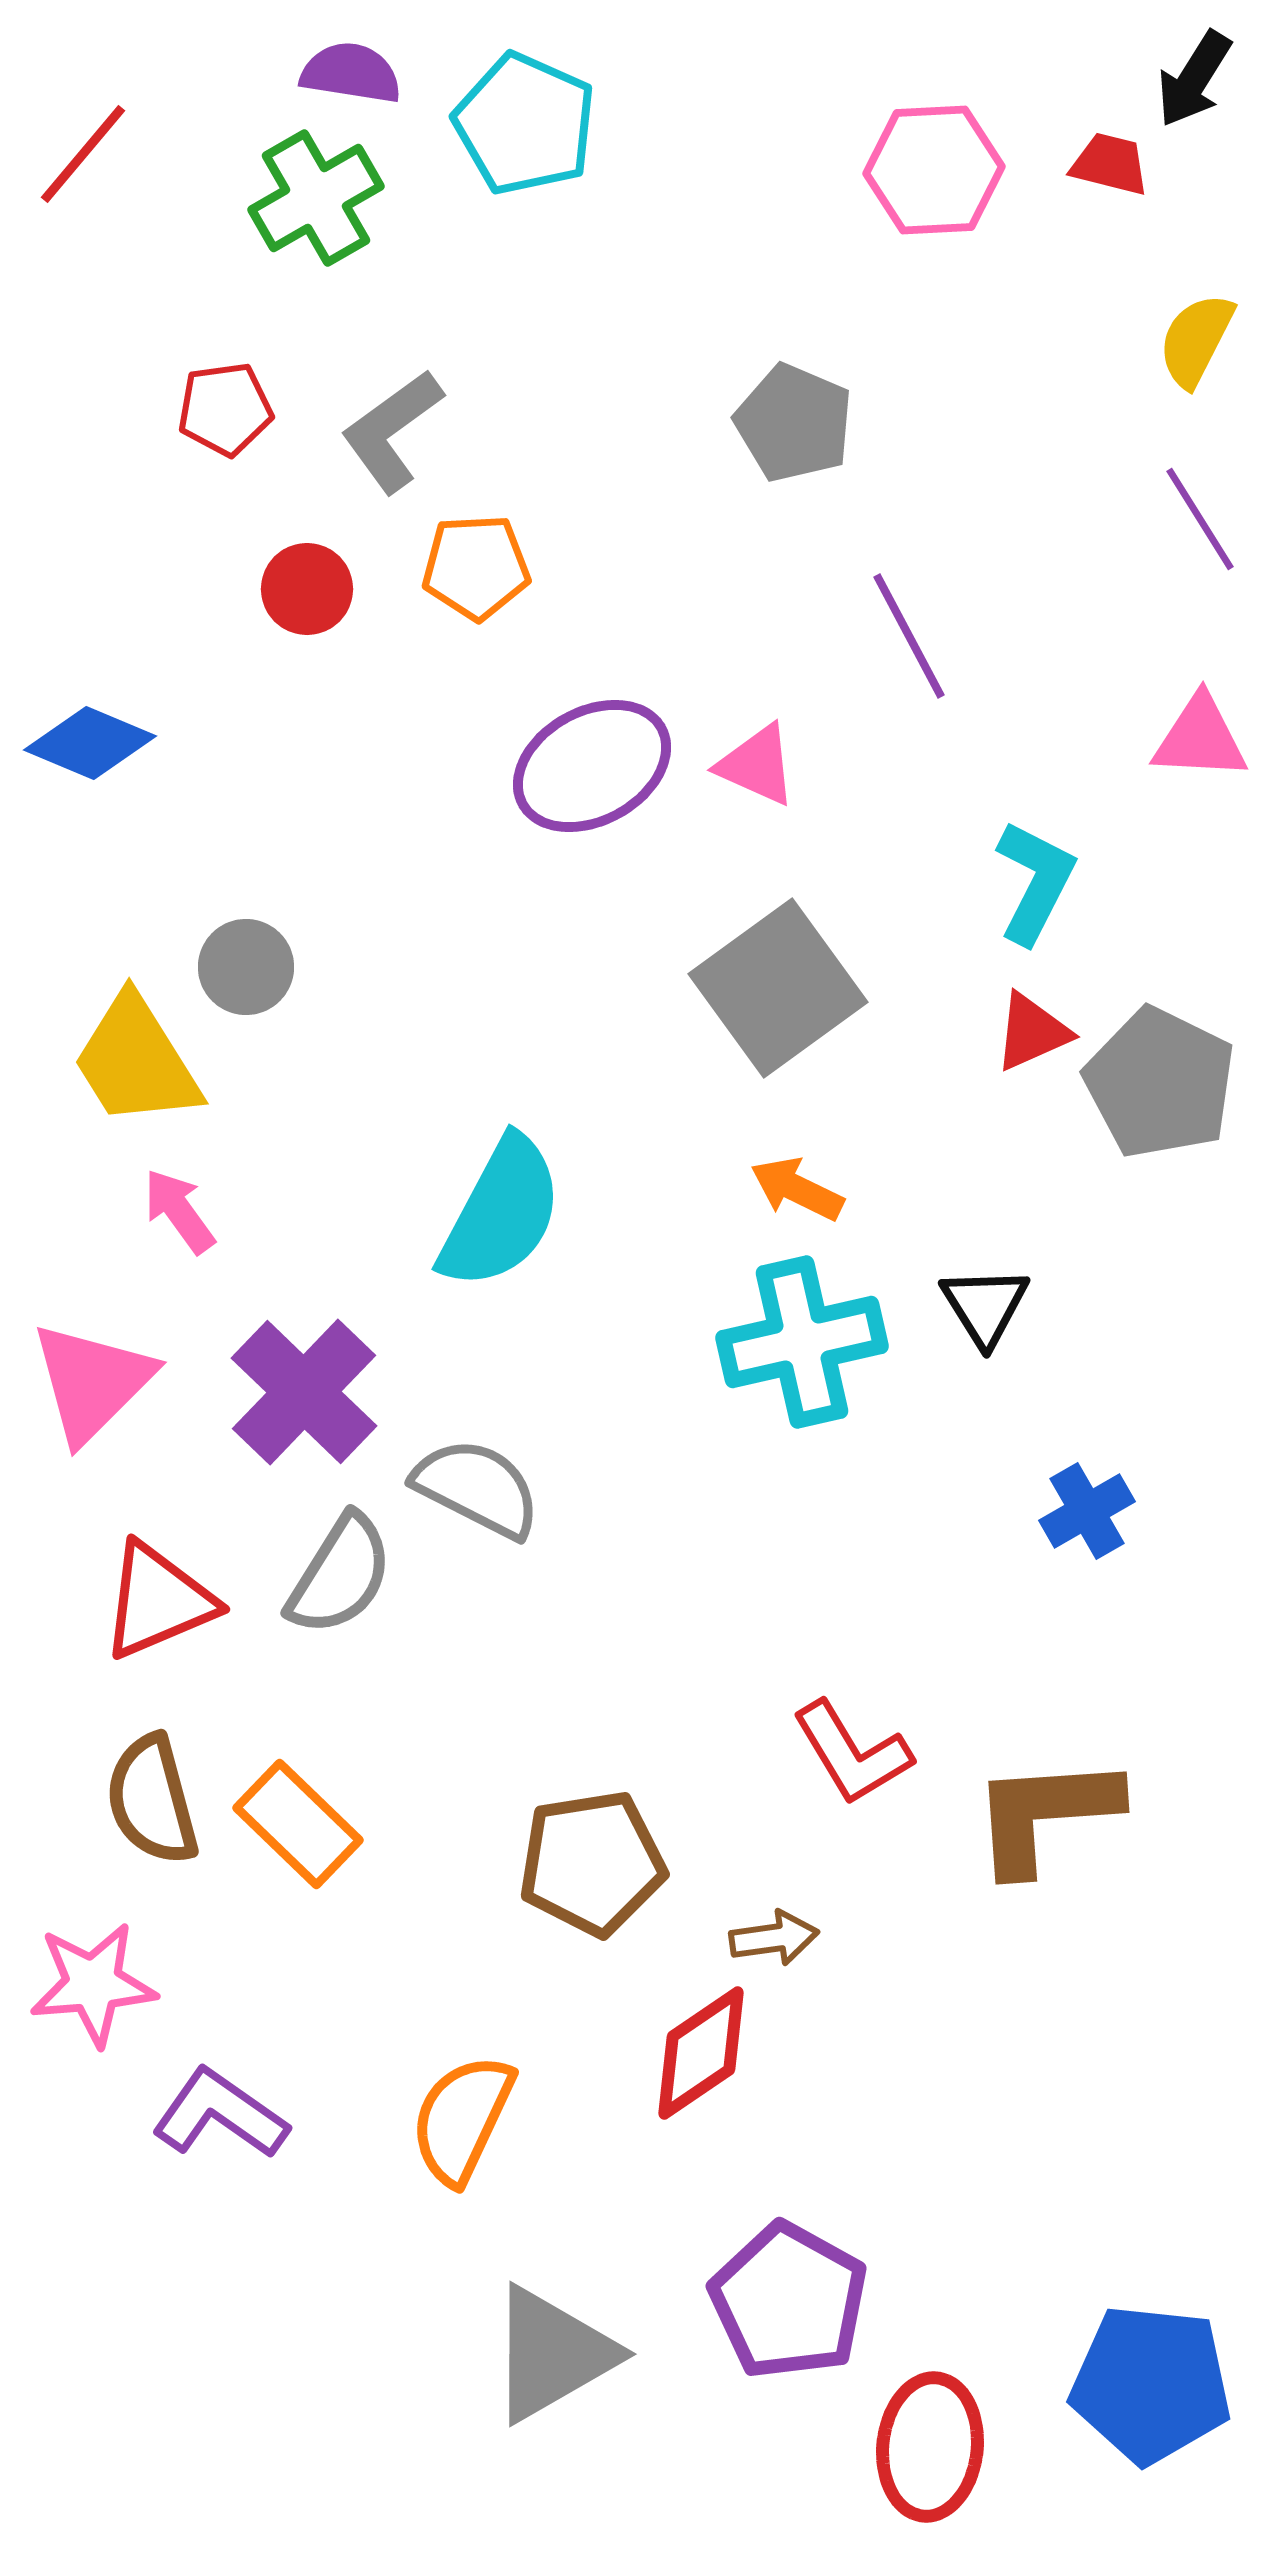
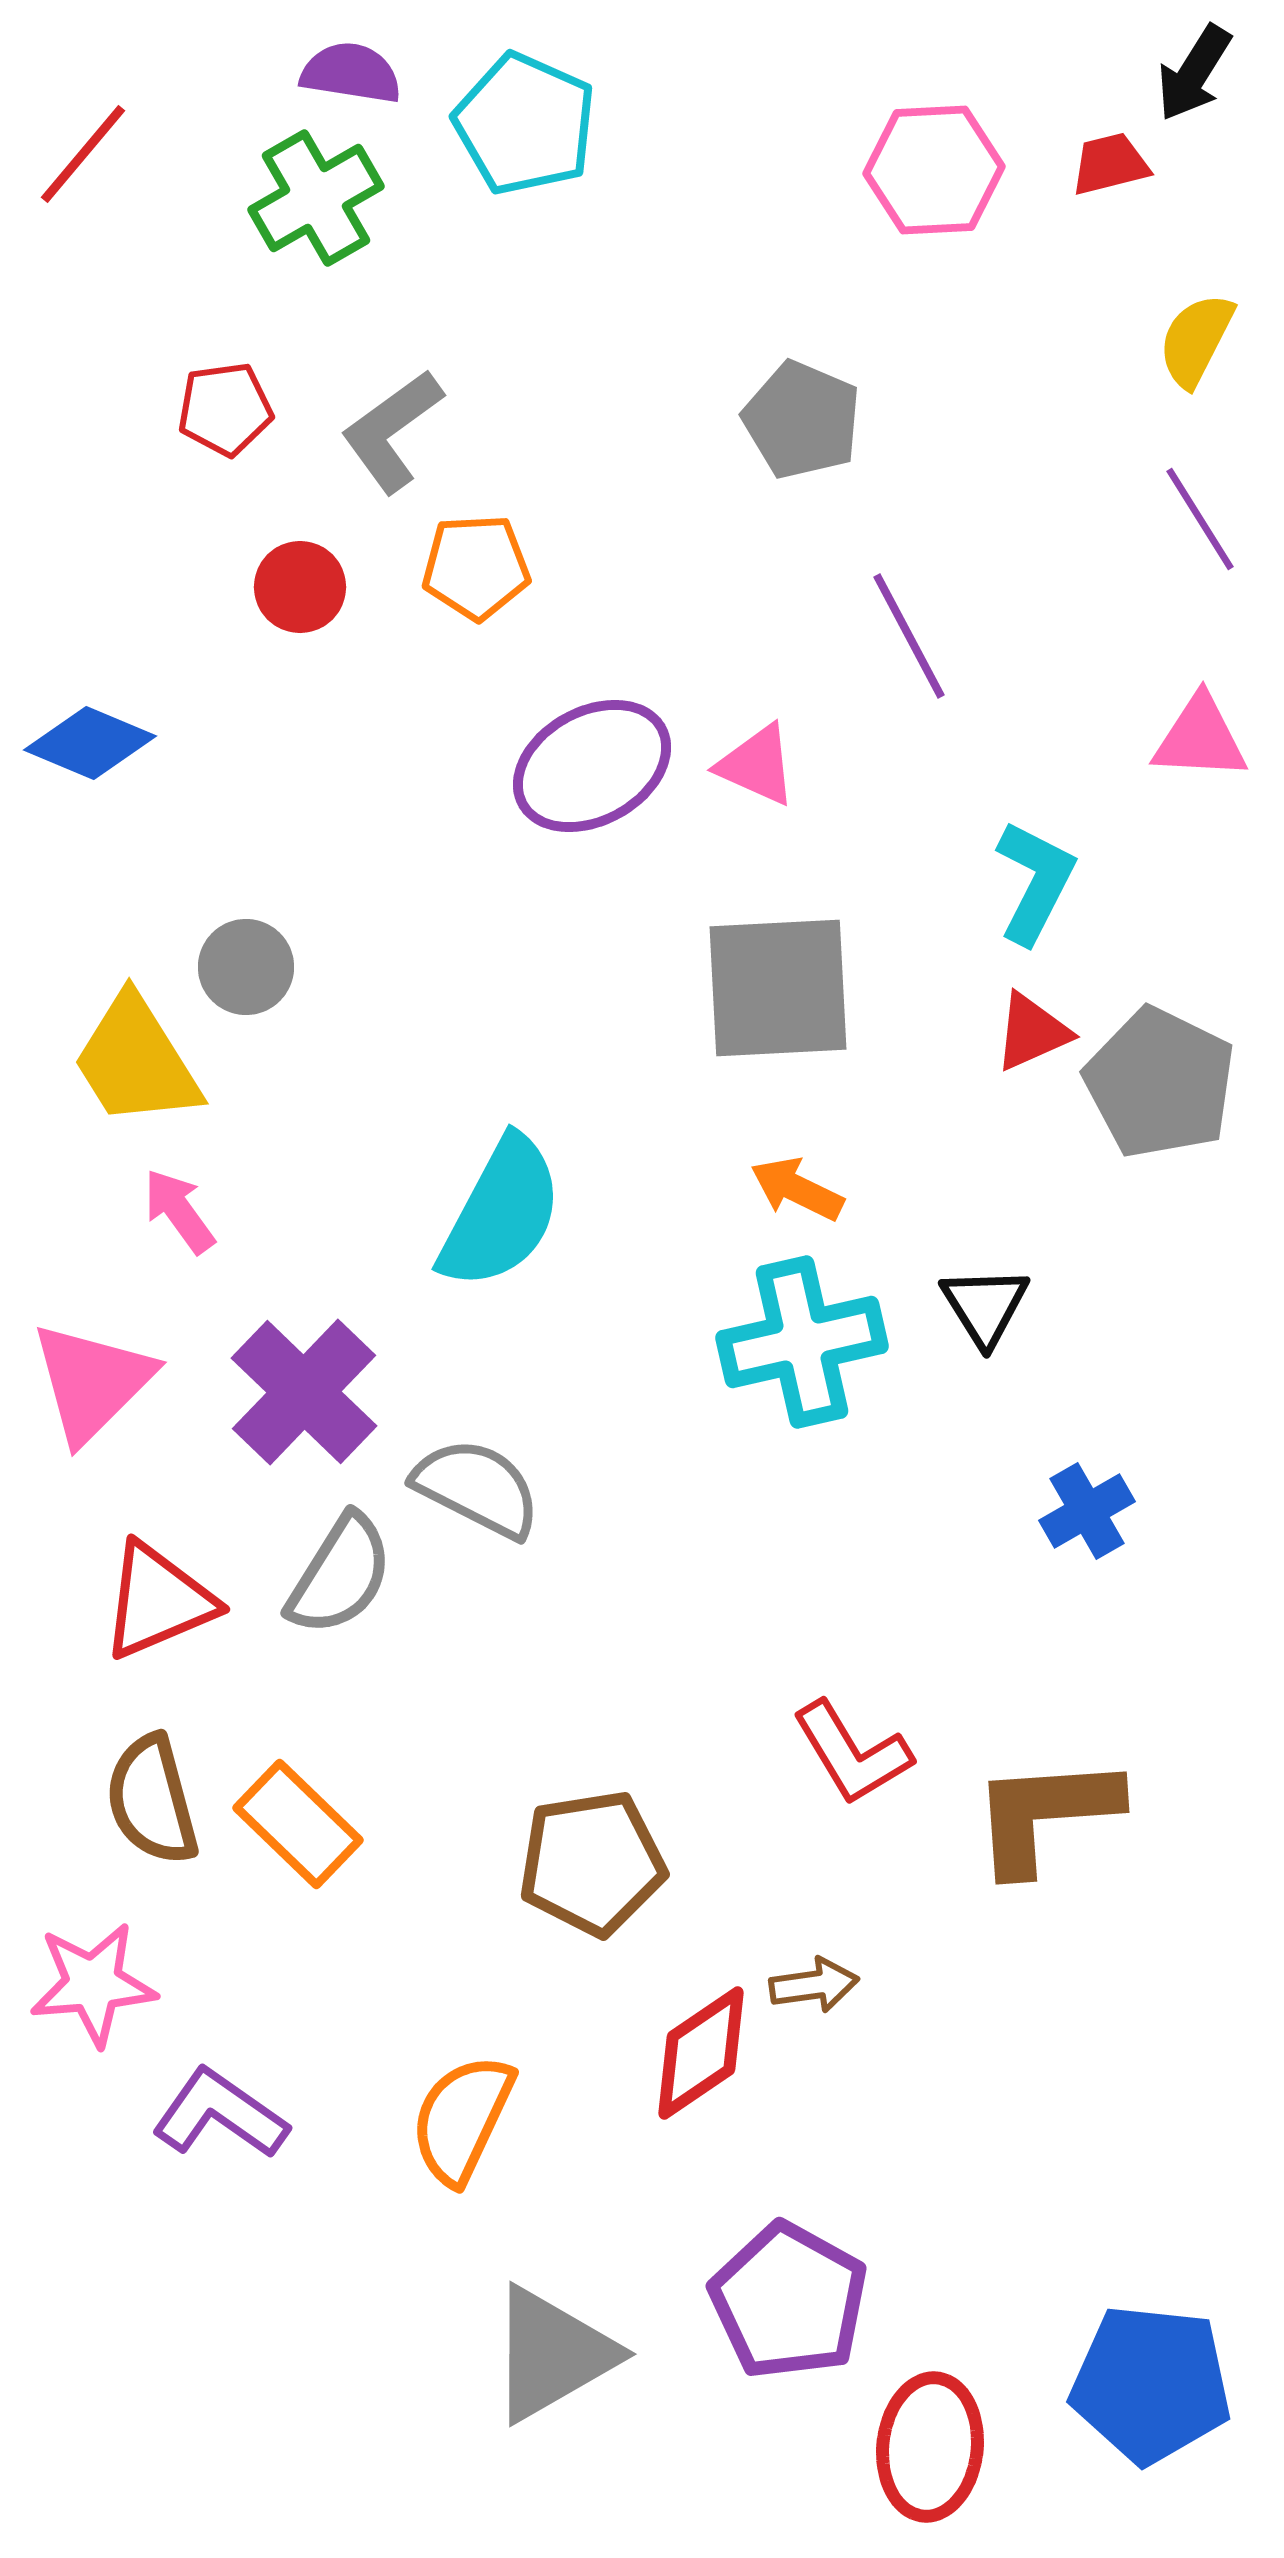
black arrow at (1194, 79): moved 6 px up
red trapezoid at (1110, 164): rotated 28 degrees counterclockwise
gray pentagon at (794, 423): moved 8 px right, 3 px up
red circle at (307, 589): moved 7 px left, 2 px up
gray square at (778, 988): rotated 33 degrees clockwise
brown arrow at (774, 1938): moved 40 px right, 47 px down
